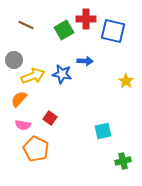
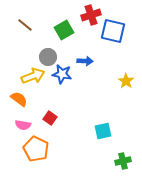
red cross: moved 5 px right, 4 px up; rotated 18 degrees counterclockwise
brown line: moved 1 px left; rotated 14 degrees clockwise
gray circle: moved 34 px right, 3 px up
orange semicircle: rotated 84 degrees clockwise
